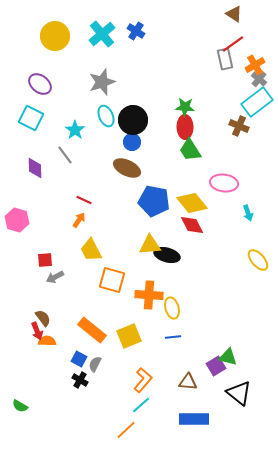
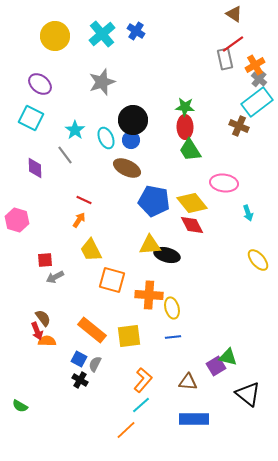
cyan ellipse at (106, 116): moved 22 px down
blue circle at (132, 142): moved 1 px left, 2 px up
yellow square at (129, 336): rotated 15 degrees clockwise
black triangle at (239, 393): moved 9 px right, 1 px down
